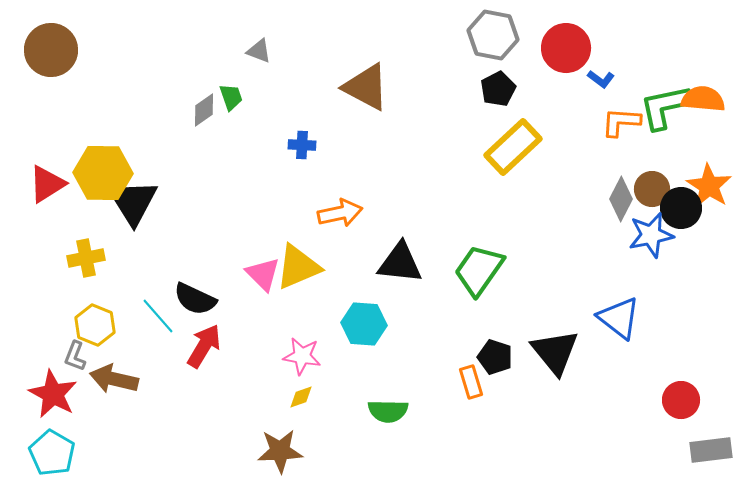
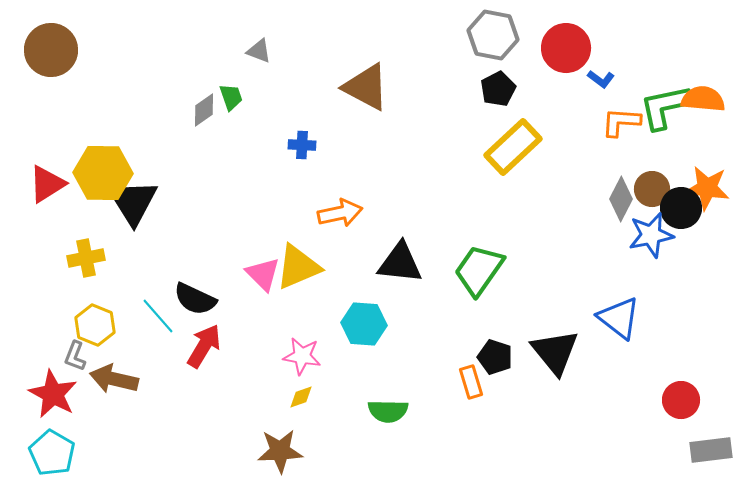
orange star at (709, 186): moved 2 px left, 2 px down; rotated 24 degrees counterclockwise
